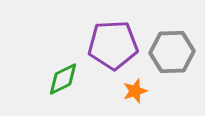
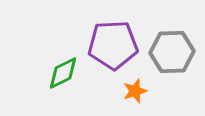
green diamond: moved 6 px up
